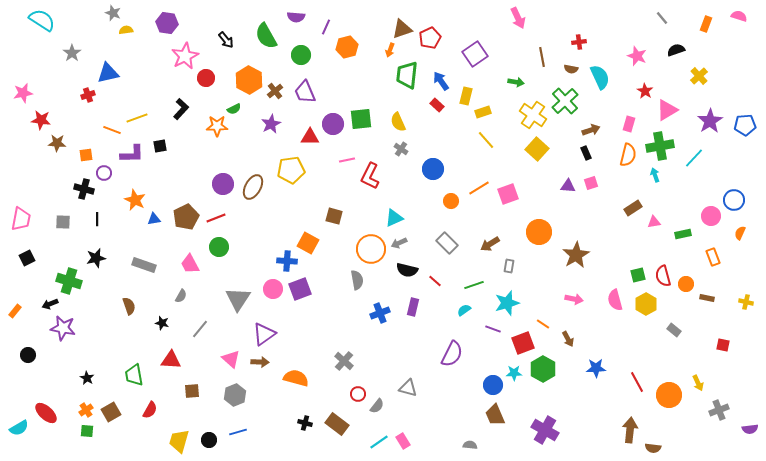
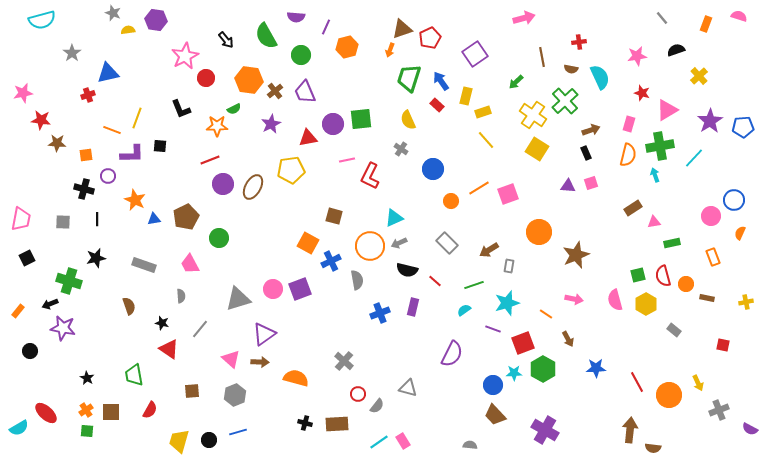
pink arrow at (518, 18): moved 6 px right; rotated 80 degrees counterclockwise
cyan semicircle at (42, 20): rotated 132 degrees clockwise
purple hexagon at (167, 23): moved 11 px left, 3 px up
yellow semicircle at (126, 30): moved 2 px right
pink star at (637, 56): rotated 30 degrees counterclockwise
green trapezoid at (407, 75): moved 2 px right, 3 px down; rotated 12 degrees clockwise
orange hexagon at (249, 80): rotated 20 degrees counterclockwise
green arrow at (516, 82): rotated 126 degrees clockwise
red star at (645, 91): moved 3 px left, 2 px down; rotated 14 degrees counterclockwise
black L-shape at (181, 109): rotated 115 degrees clockwise
yellow line at (137, 118): rotated 50 degrees counterclockwise
yellow semicircle at (398, 122): moved 10 px right, 2 px up
blue pentagon at (745, 125): moved 2 px left, 2 px down
red triangle at (310, 137): moved 2 px left, 1 px down; rotated 12 degrees counterclockwise
black square at (160, 146): rotated 16 degrees clockwise
yellow square at (537, 149): rotated 10 degrees counterclockwise
purple circle at (104, 173): moved 4 px right, 3 px down
red line at (216, 218): moved 6 px left, 58 px up
green rectangle at (683, 234): moved 11 px left, 9 px down
brown arrow at (490, 244): moved 1 px left, 6 px down
green circle at (219, 247): moved 9 px up
orange circle at (371, 249): moved 1 px left, 3 px up
brown star at (576, 255): rotated 8 degrees clockwise
blue cross at (287, 261): moved 44 px right; rotated 30 degrees counterclockwise
gray semicircle at (181, 296): rotated 32 degrees counterclockwise
gray triangle at (238, 299): rotated 40 degrees clockwise
yellow cross at (746, 302): rotated 24 degrees counterclockwise
orange rectangle at (15, 311): moved 3 px right
orange line at (543, 324): moved 3 px right, 10 px up
black circle at (28, 355): moved 2 px right, 4 px up
red triangle at (171, 360): moved 2 px left, 11 px up; rotated 30 degrees clockwise
brown square at (111, 412): rotated 30 degrees clockwise
brown trapezoid at (495, 415): rotated 20 degrees counterclockwise
brown rectangle at (337, 424): rotated 40 degrees counterclockwise
purple semicircle at (750, 429): rotated 35 degrees clockwise
